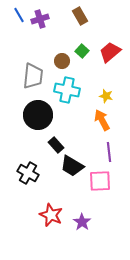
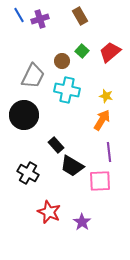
gray trapezoid: rotated 20 degrees clockwise
black circle: moved 14 px left
orange arrow: rotated 60 degrees clockwise
red star: moved 2 px left, 3 px up
